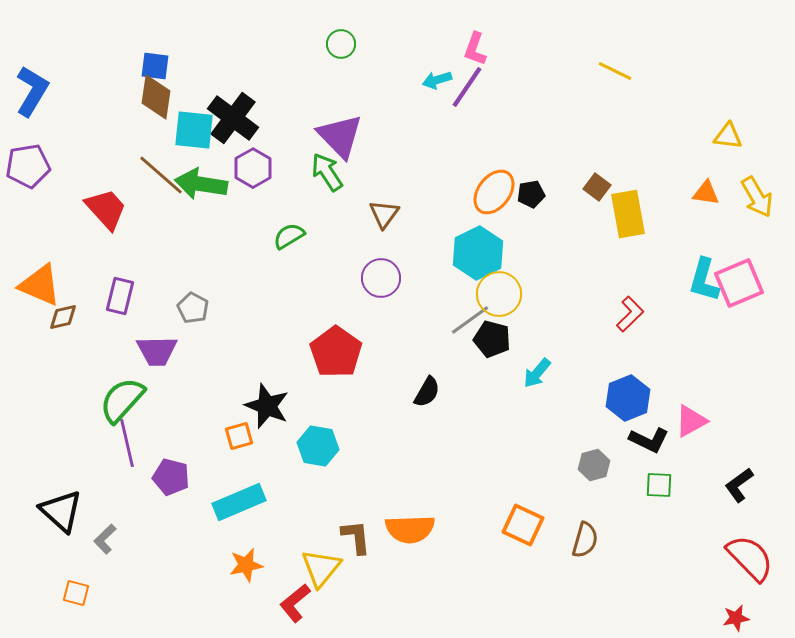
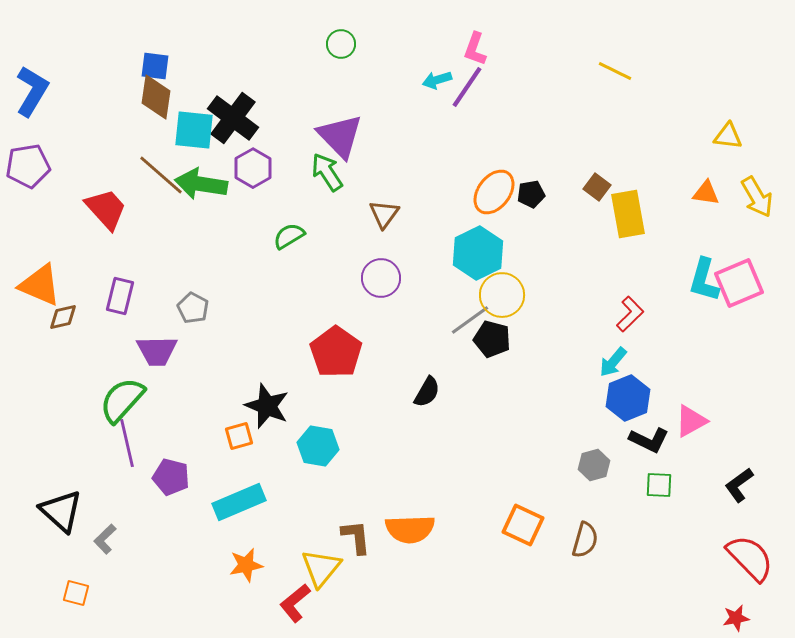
yellow circle at (499, 294): moved 3 px right, 1 px down
cyan arrow at (537, 373): moved 76 px right, 11 px up
